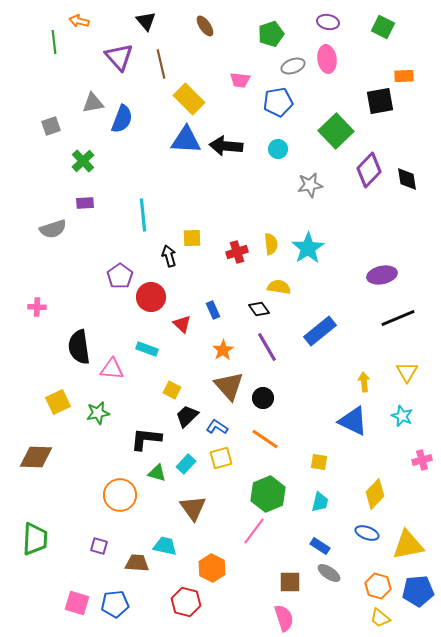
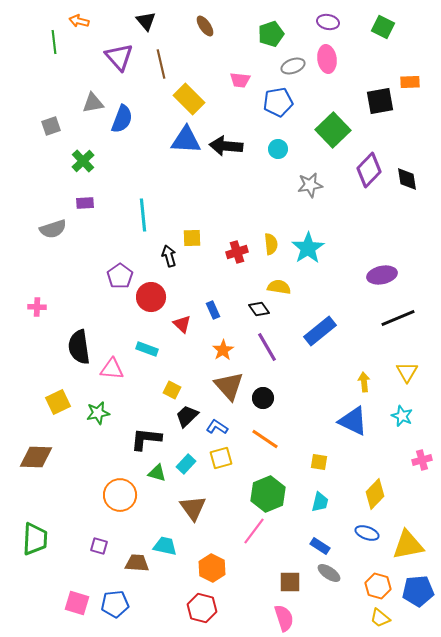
orange rectangle at (404, 76): moved 6 px right, 6 px down
green square at (336, 131): moved 3 px left, 1 px up
red hexagon at (186, 602): moved 16 px right, 6 px down
